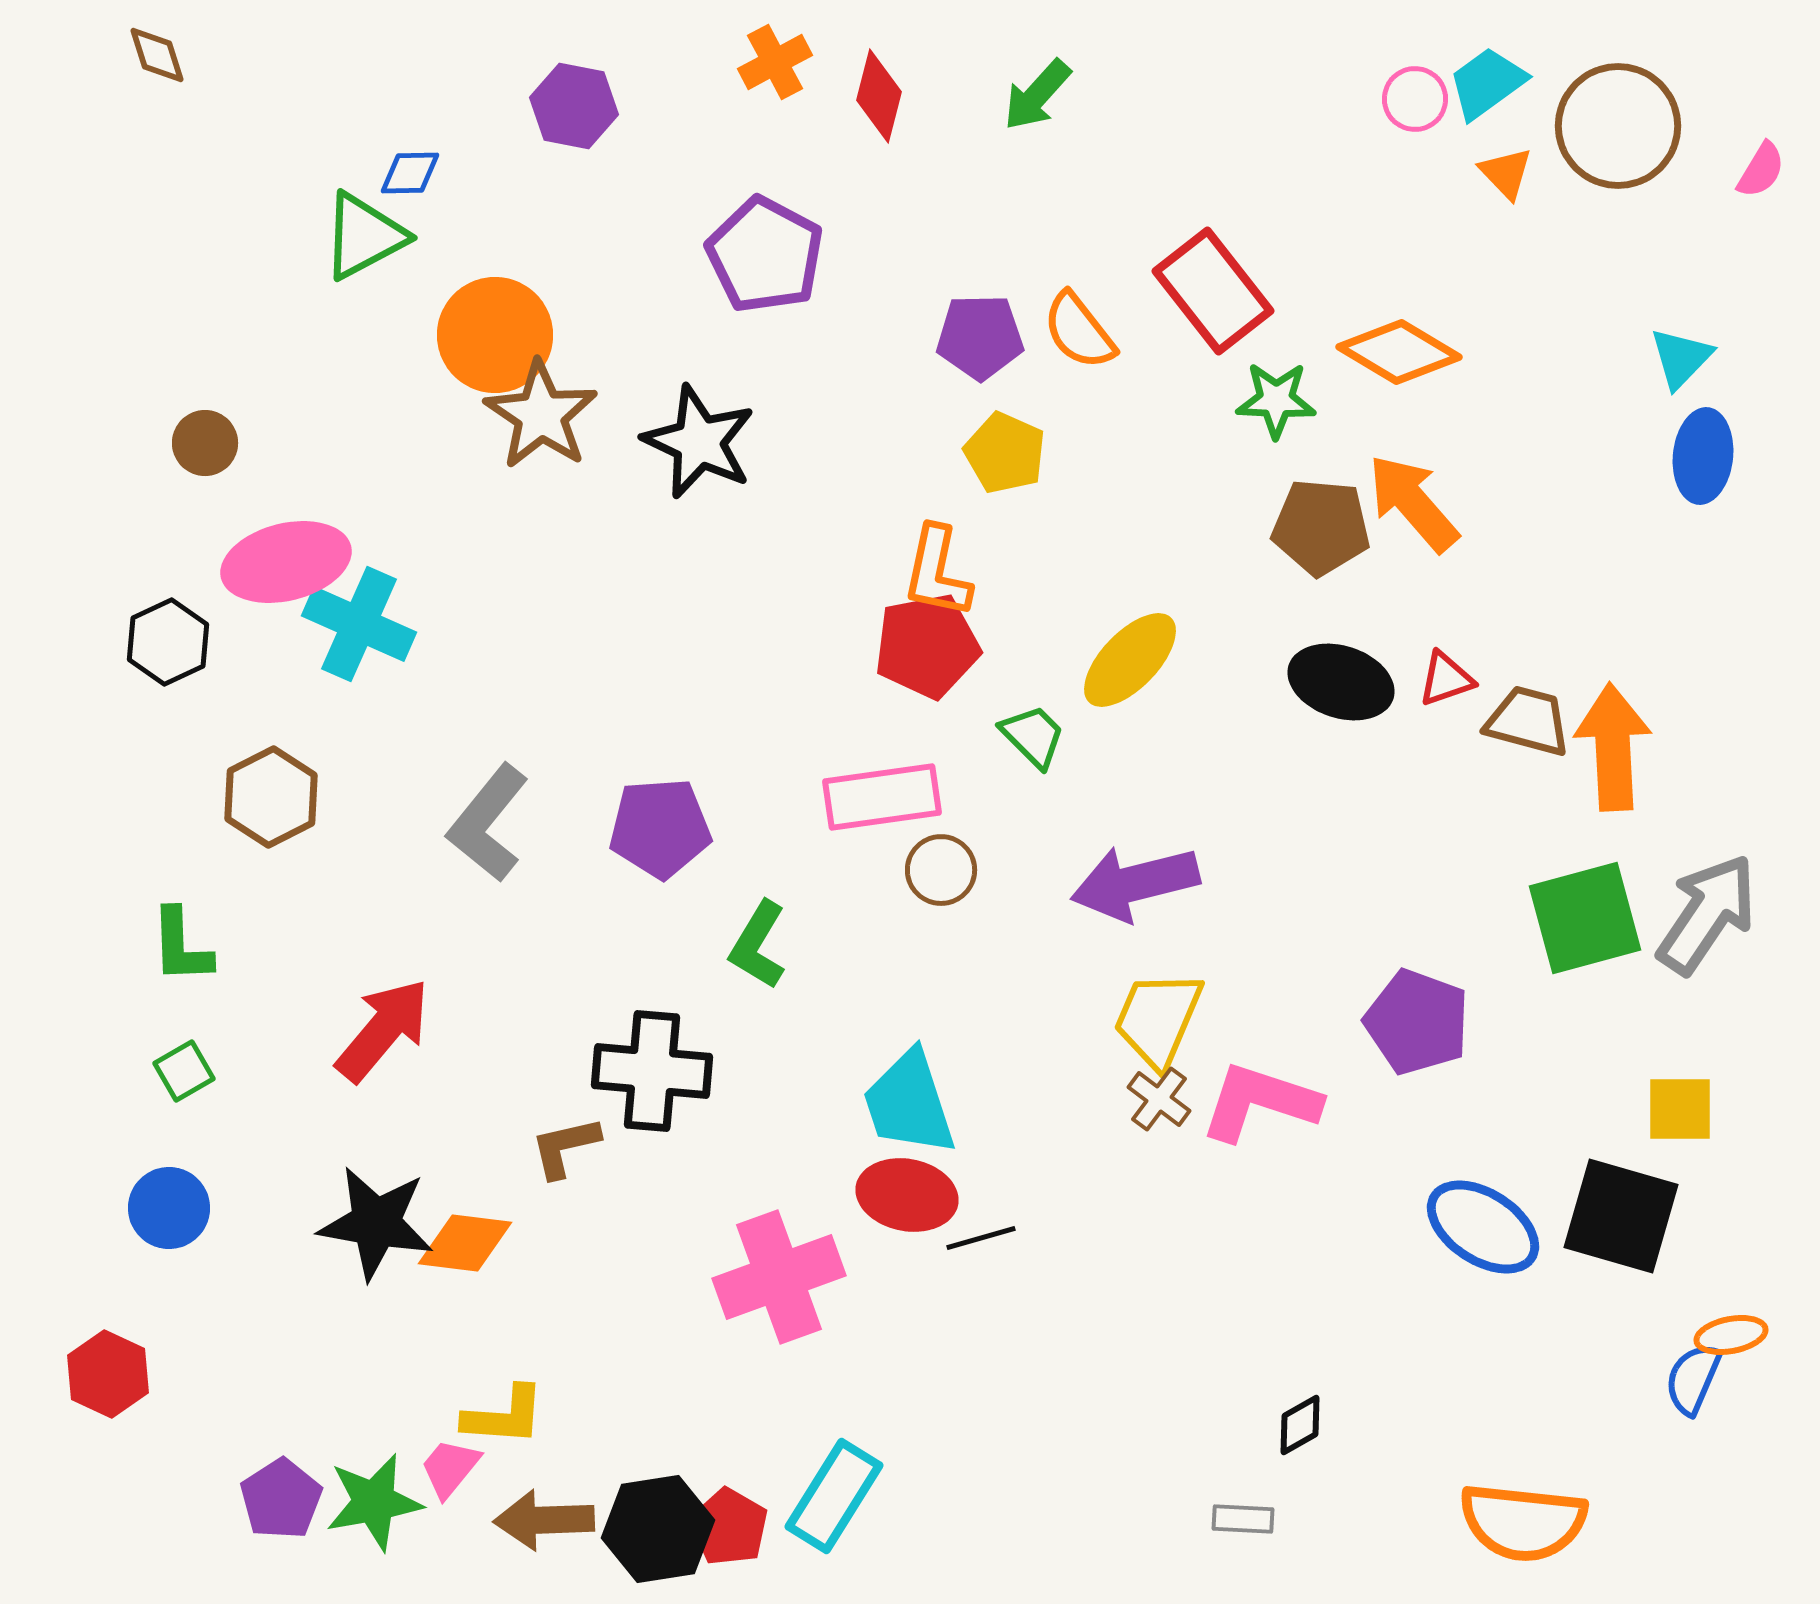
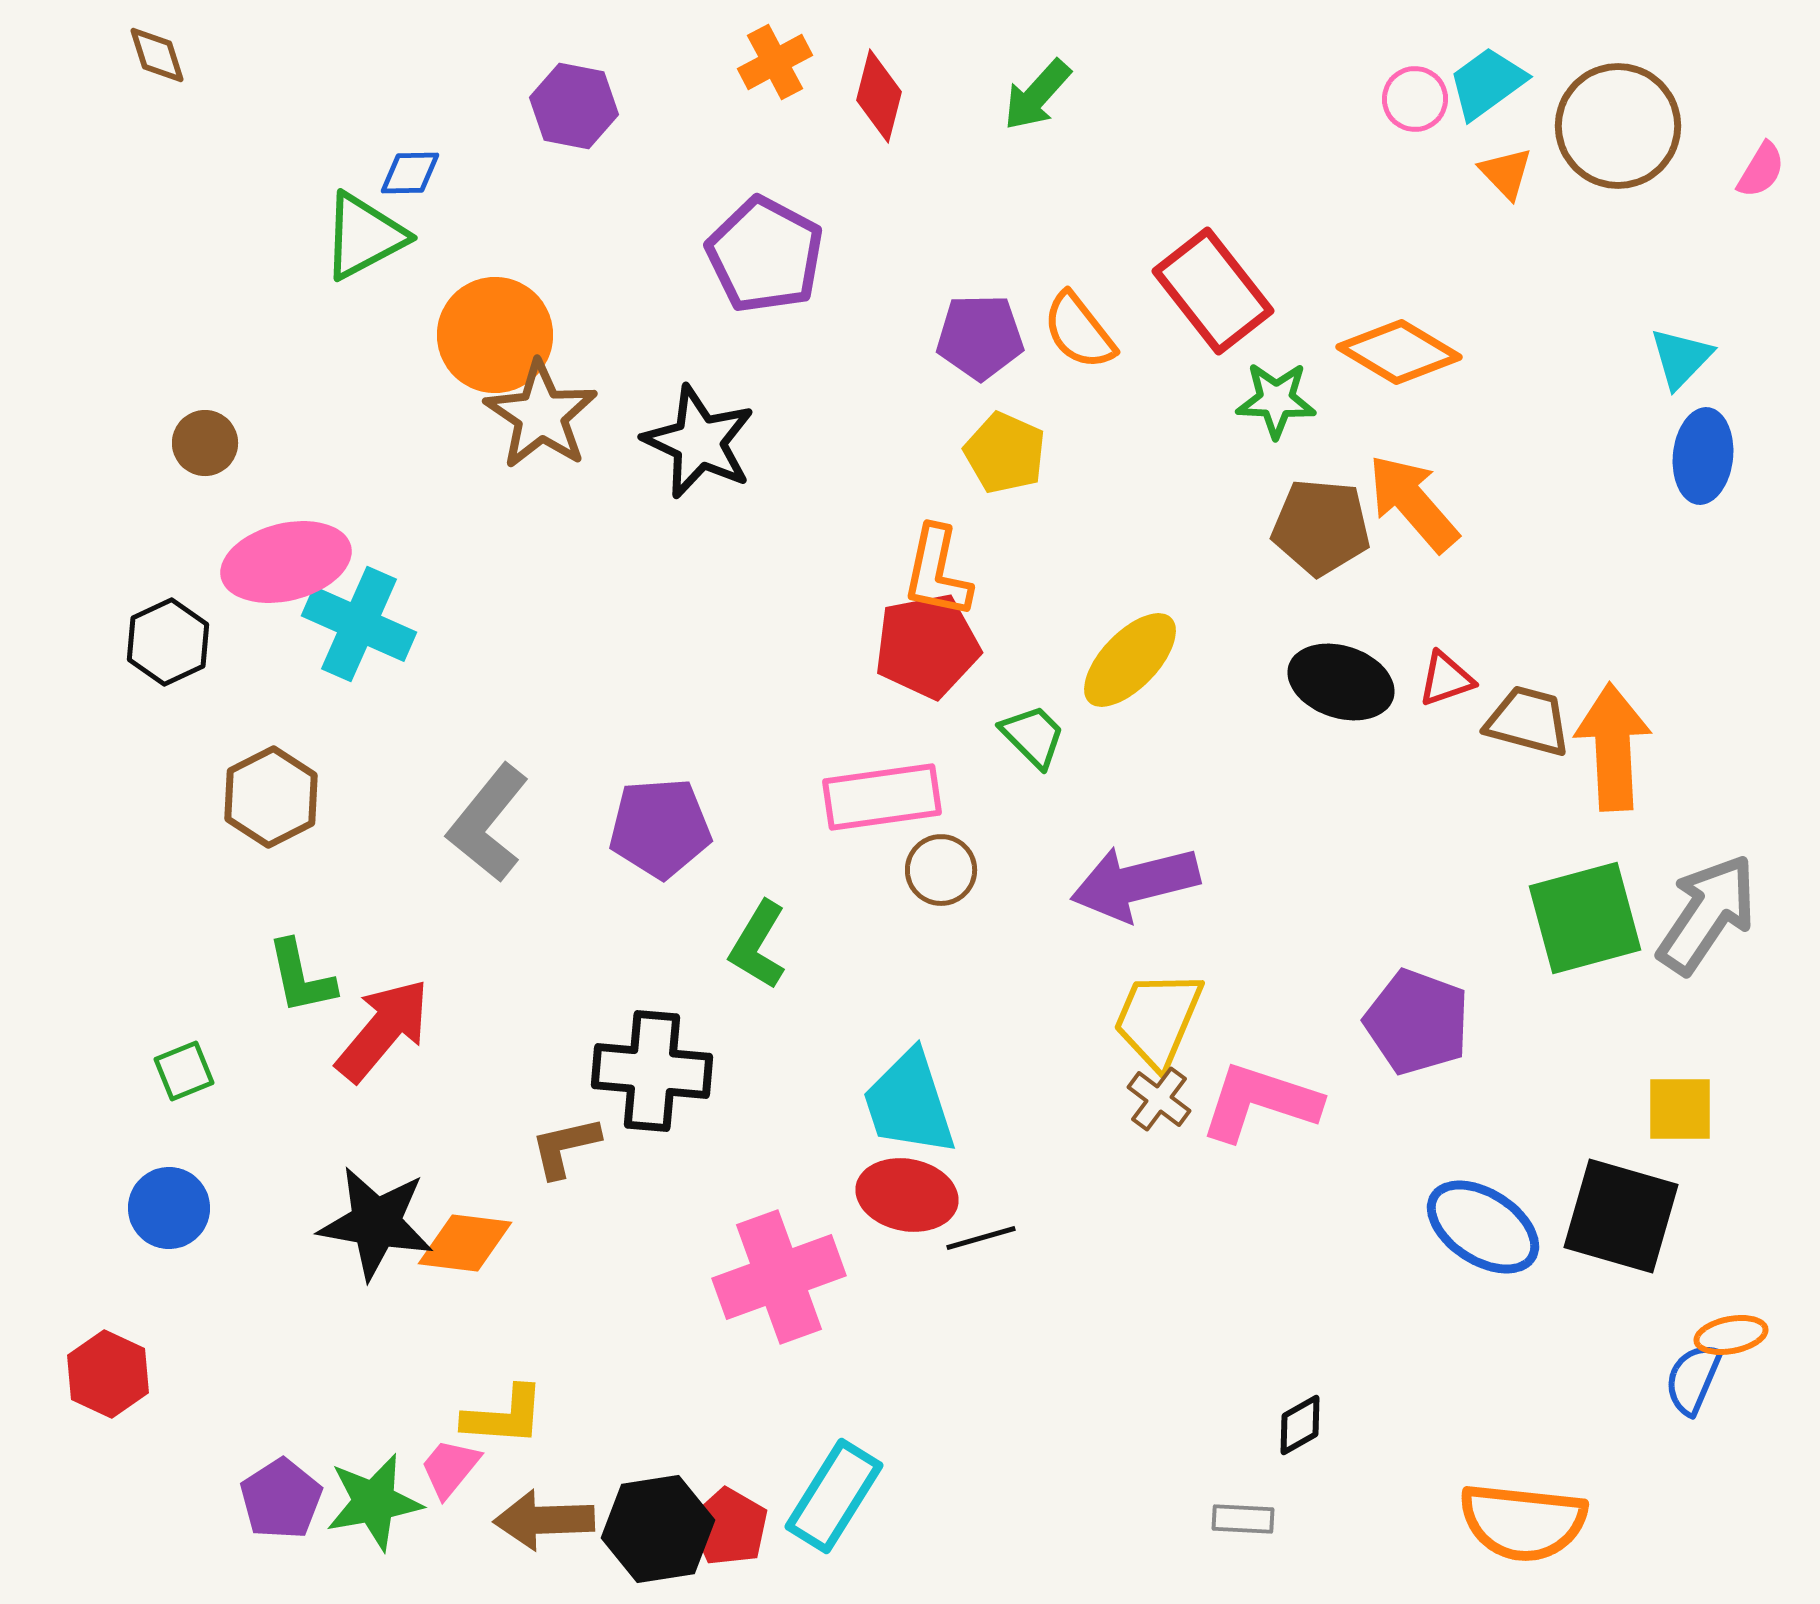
green L-shape at (181, 946): moved 120 px right, 31 px down; rotated 10 degrees counterclockwise
green square at (184, 1071): rotated 8 degrees clockwise
